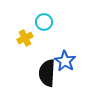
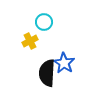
yellow cross: moved 5 px right, 3 px down
blue star: moved 1 px left, 2 px down
